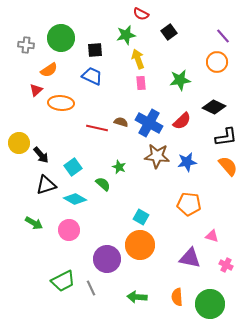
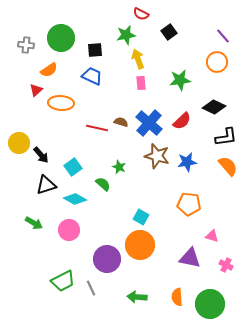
blue cross at (149, 123): rotated 12 degrees clockwise
brown star at (157, 156): rotated 10 degrees clockwise
